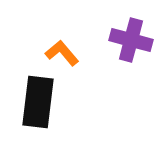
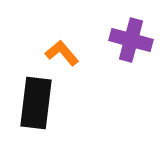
black rectangle: moved 2 px left, 1 px down
